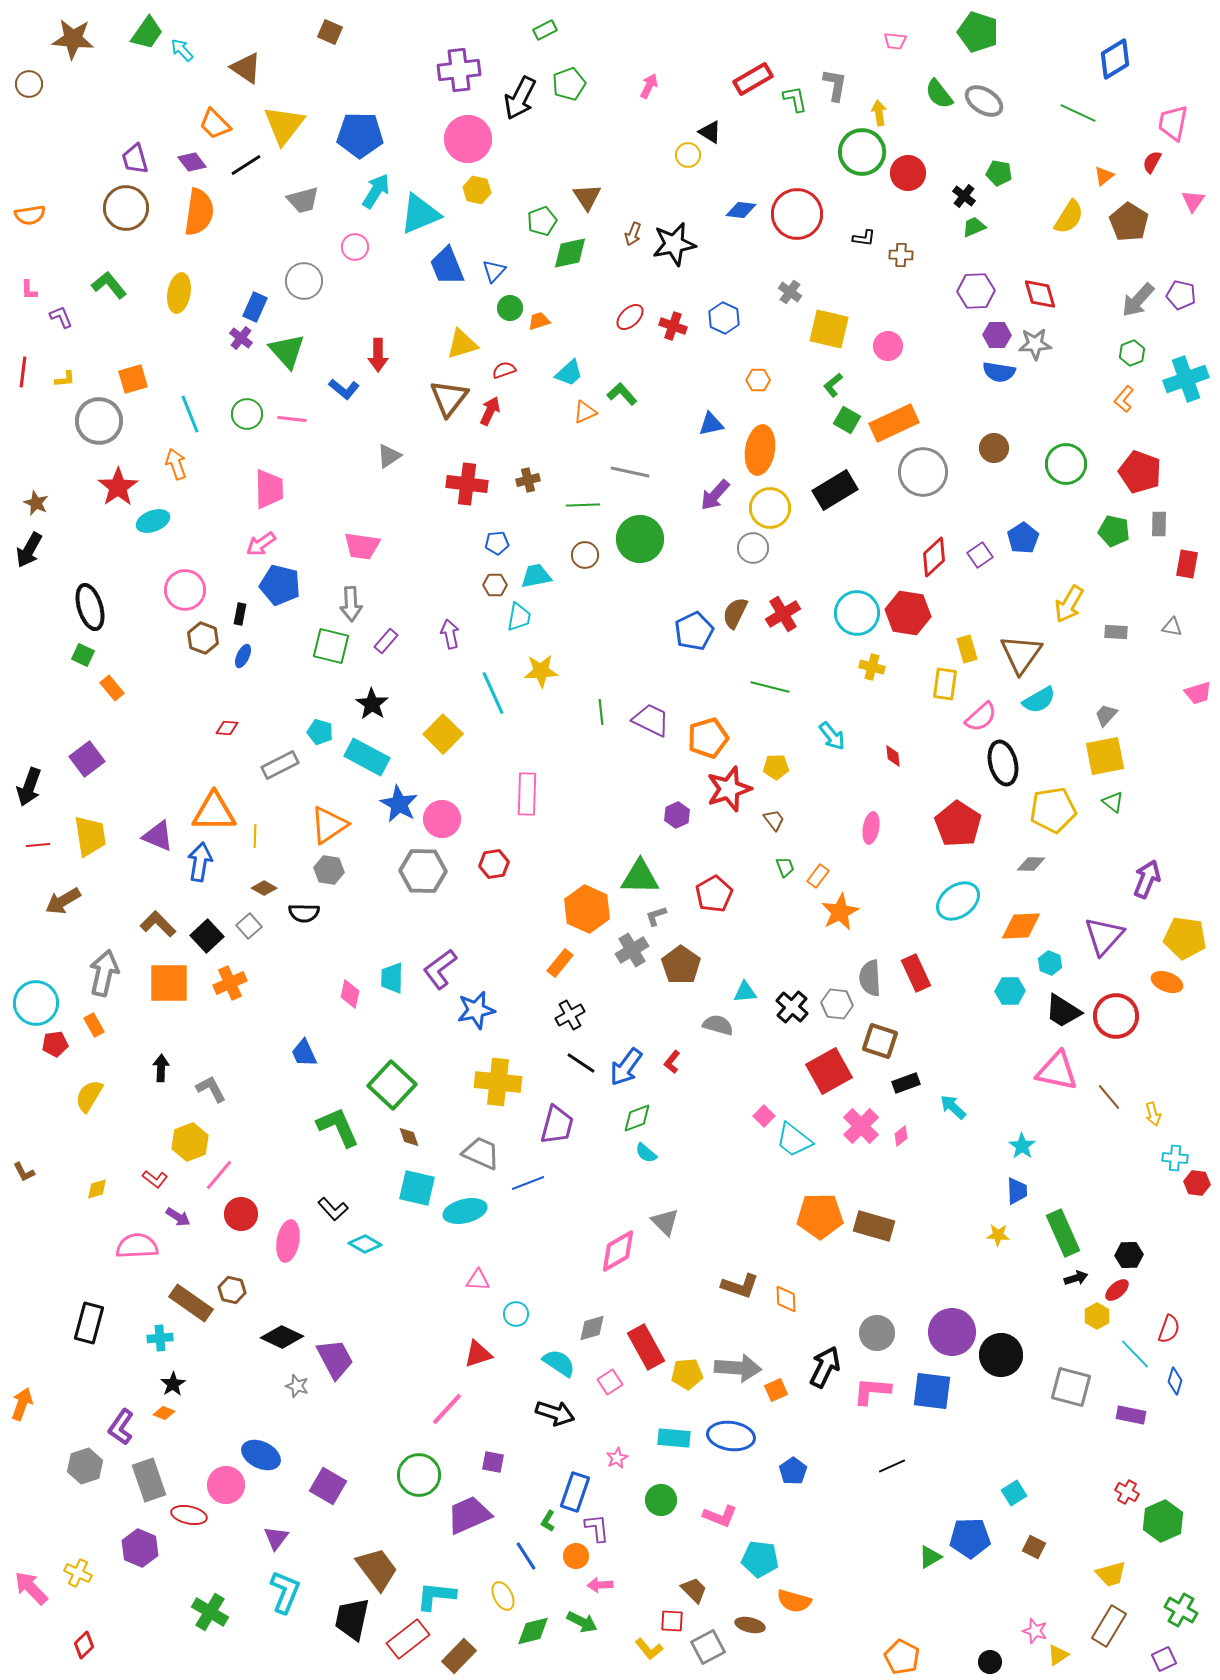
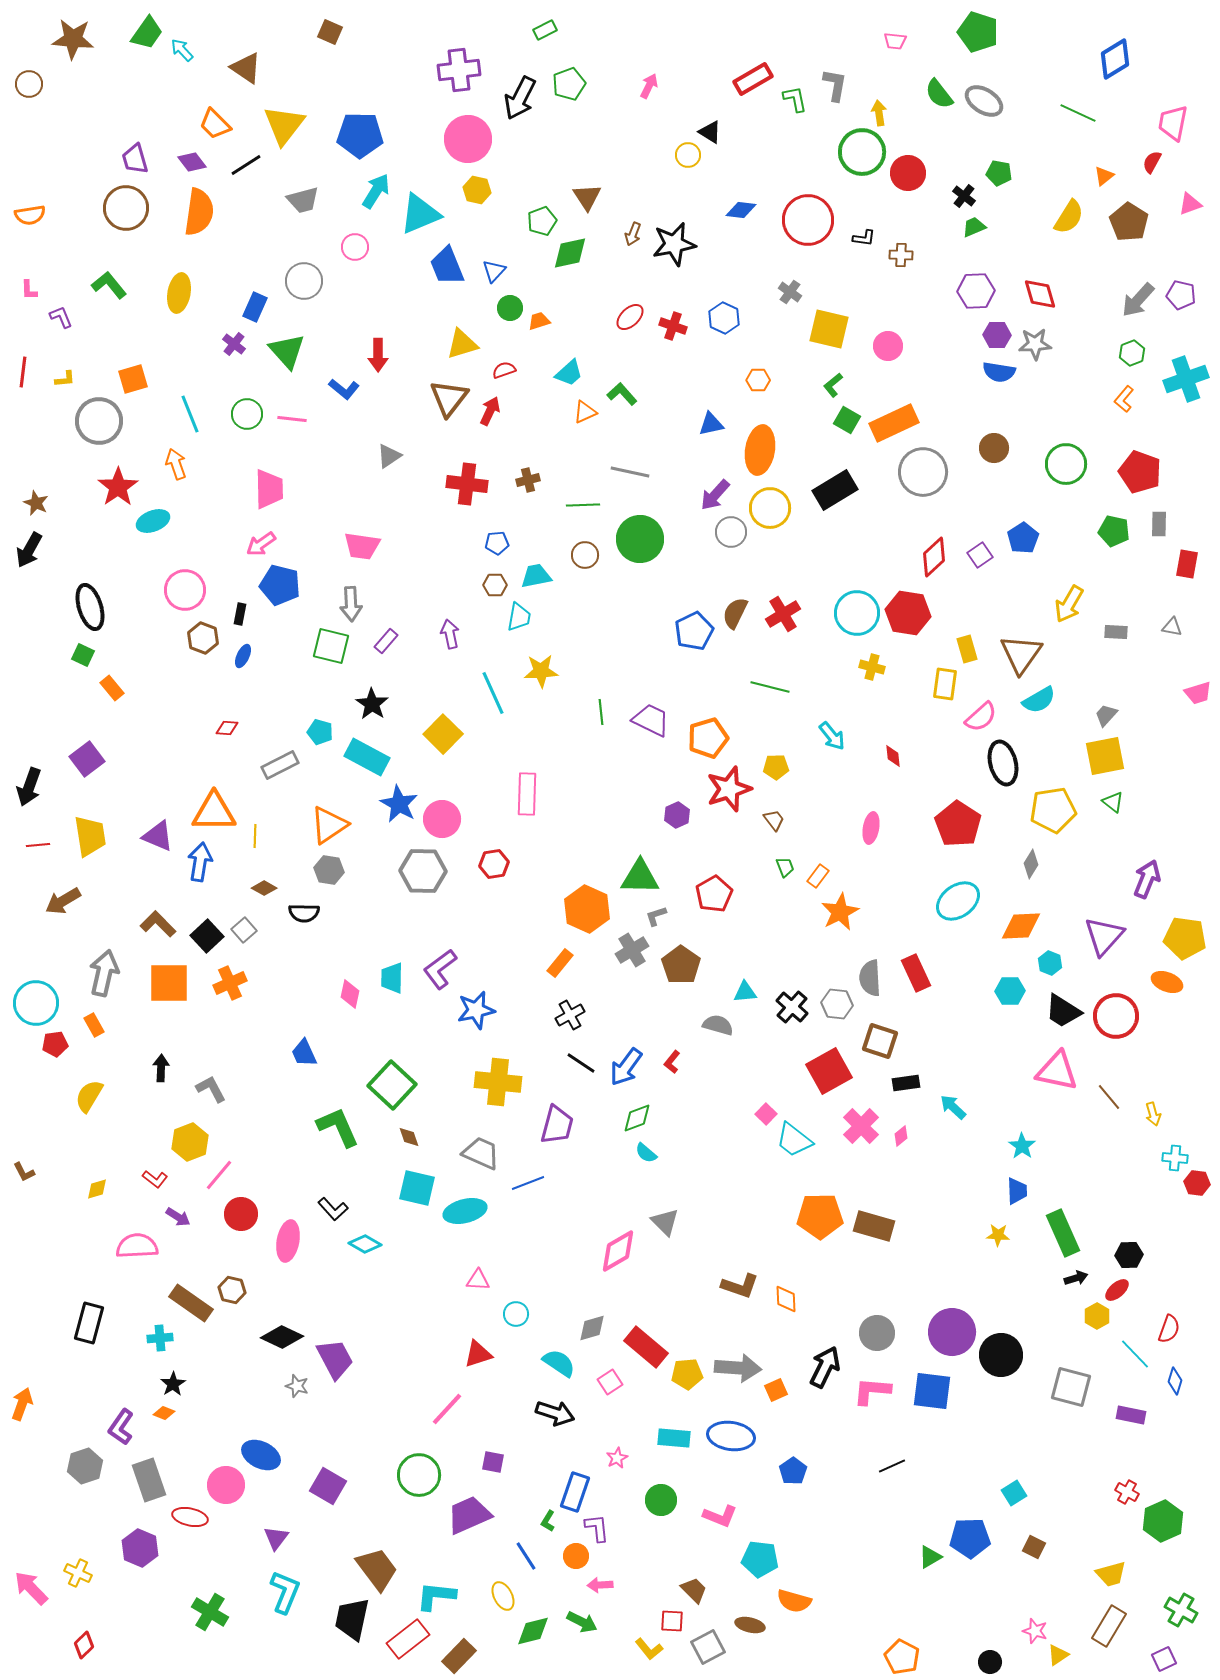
pink triangle at (1193, 201): moved 3 px left, 3 px down; rotated 35 degrees clockwise
red circle at (797, 214): moved 11 px right, 6 px down
purple cross at (241, 338): moved 7 px left, 6 px down
gray circle at (753, 548): moved 22 px left, 16 px up
gray diamond at (1031, 864): rotated 60 degrees counterclockwise
gray square at (249, 926): moved 5 px left, 4 px down
black rectangle at (906, 1083): rotated 12 degrees clockwise
pink square at (764, 1116): moved 2 px right, 2 px up
red rectangle at (646, 1347): rotated 21 degrees counterclockwise
red ellipse at (189, 1515): moved 1 px right, 2 px down
